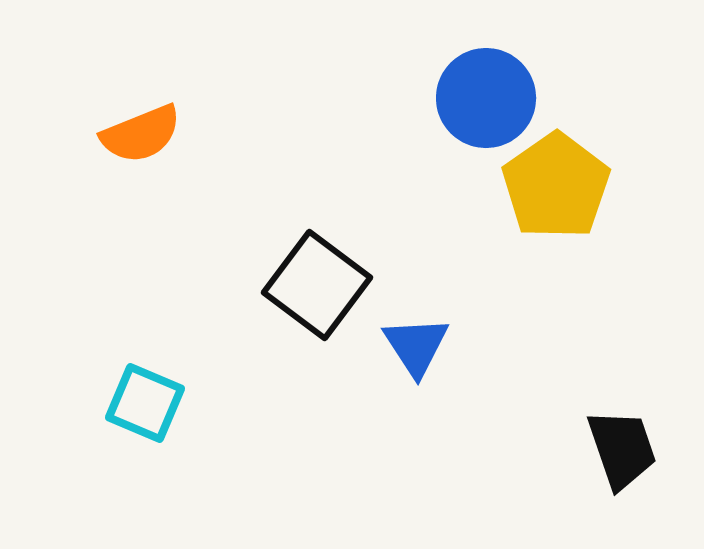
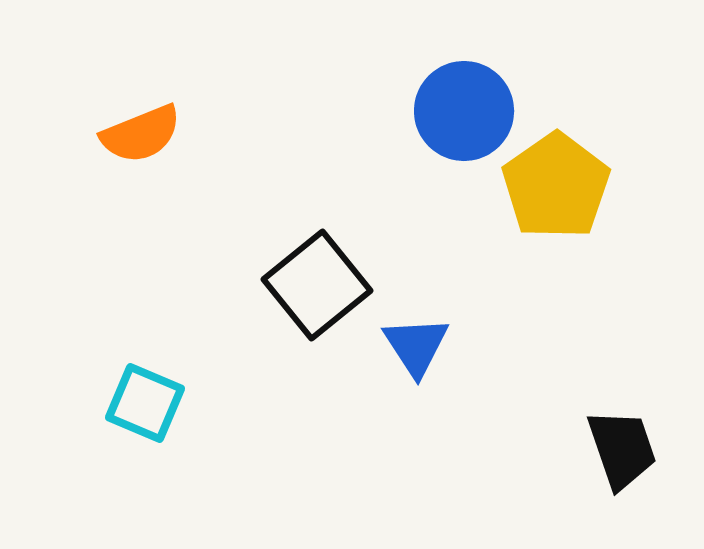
blue circle: moved 22 px left, 13 px down
black square: rotated 14 degrees clockwise
